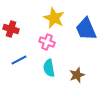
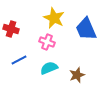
cyan semicircle: rotated 78 degrees clockwise
